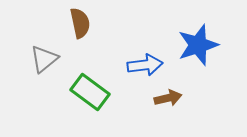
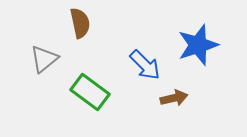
blue arrow: rotated 52 degrees clockwise
brown arrow: moved 6 px right
